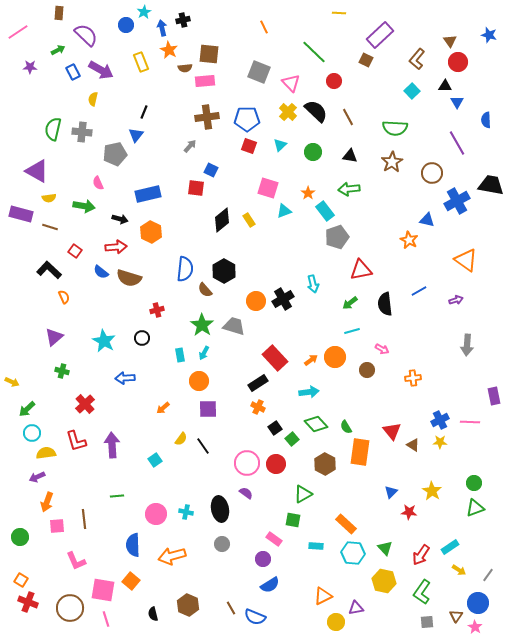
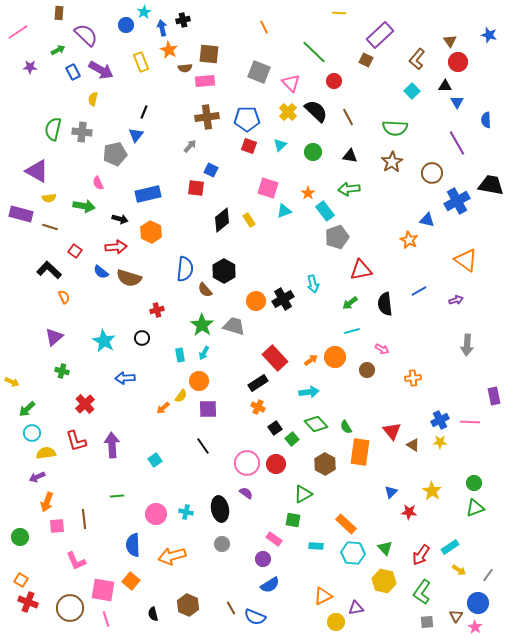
yellow semicircle at (181, 439): moved 43 px up
